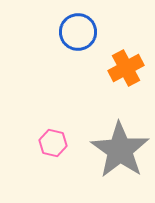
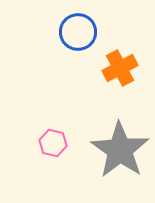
orange cross: moved 6 px left
